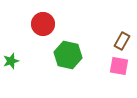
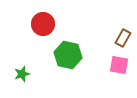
brown rectangle: moved 1 px right, 3 px up
green star: moved 11 px right, 13 px down
pink square: moved 1 px up
